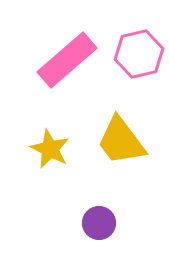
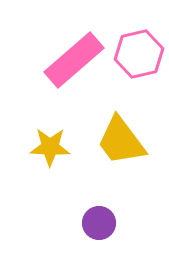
pink rectangle: moved 7 px right
yellow star: moved 2 px up; rotated 24 degrees counterclockwise
